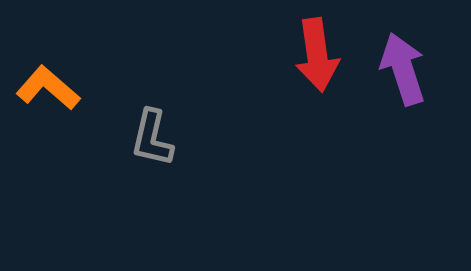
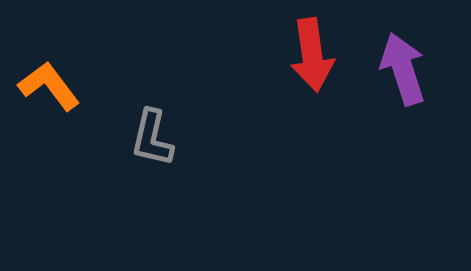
red arrow: moved 5 px left
orange L-shape: moved 1 px right, 2 px up; rotated 12 degrees clockwise
